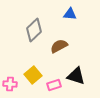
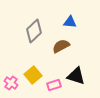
blue triangle: moved 8 px down
gray diamond: moved 1 px down
brown semicircle: moved 2 px right
pink cross: moved 1 px right, 1 px up; rotated 32 degrees clockwise
